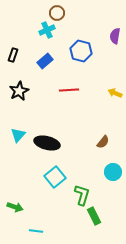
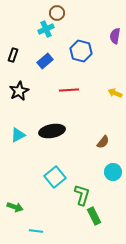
cyan cross: moved 1 px left, 1 px up
cyan triangle: rotated 21 degrees clockwise
black ellipse: moved 5 px right, 12 px up; rotated 25 degrees counterclockwise
